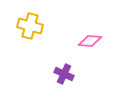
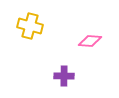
purple cross: moved 2 px down; rotated 24 degrees counterclockwise
